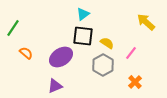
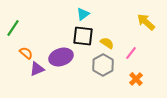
purple ellipse: rotated 15 degrees clockwise
orange cross: moved 1 px right, 3 px up
purple triangle: moved 18 px left, 17 px up
